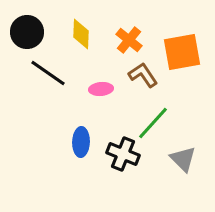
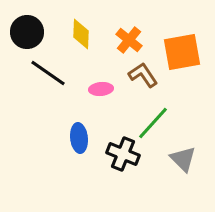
blue ellipse: moved 2 px left, 4 px up; rotated 8 degrees counterclockwise
